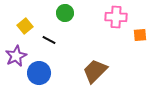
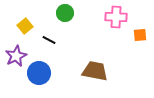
brown trapezoid: rotated 56 degrees clockwise
